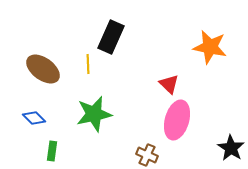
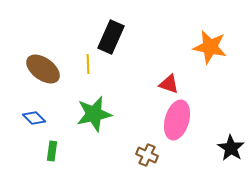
red triangle: rotated 25 degrees counterclockwise
